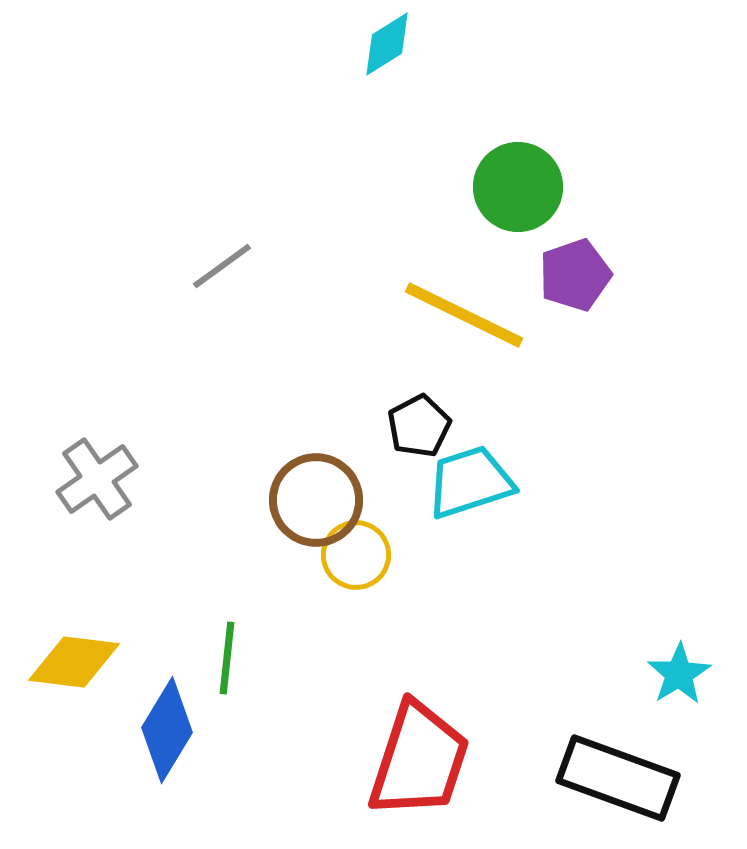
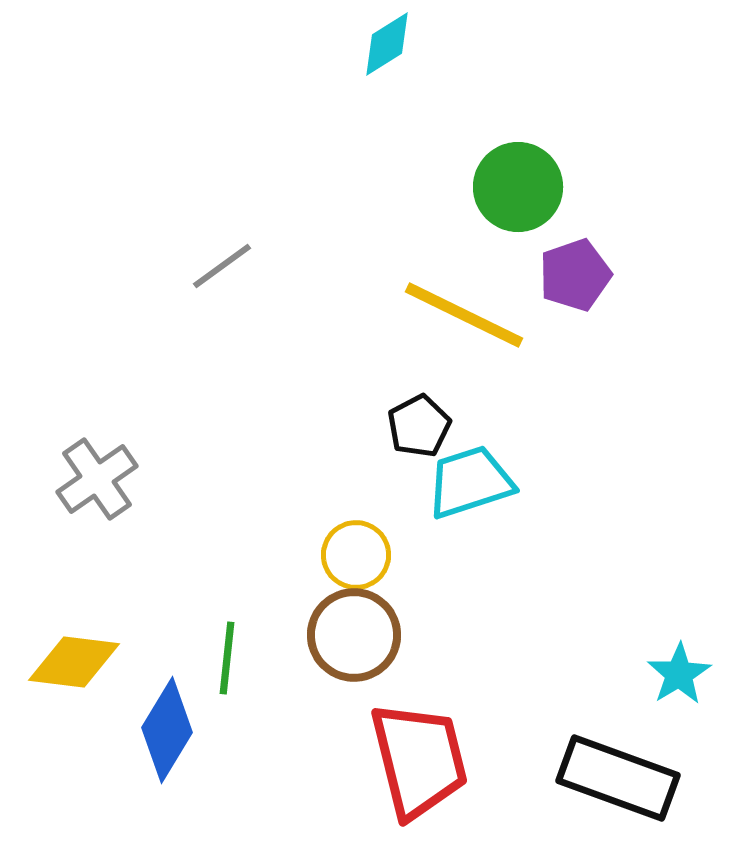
brown circle: moved 38 px right, 135 px down
red trapezoid: rotated 32 degrees counterclockwise
